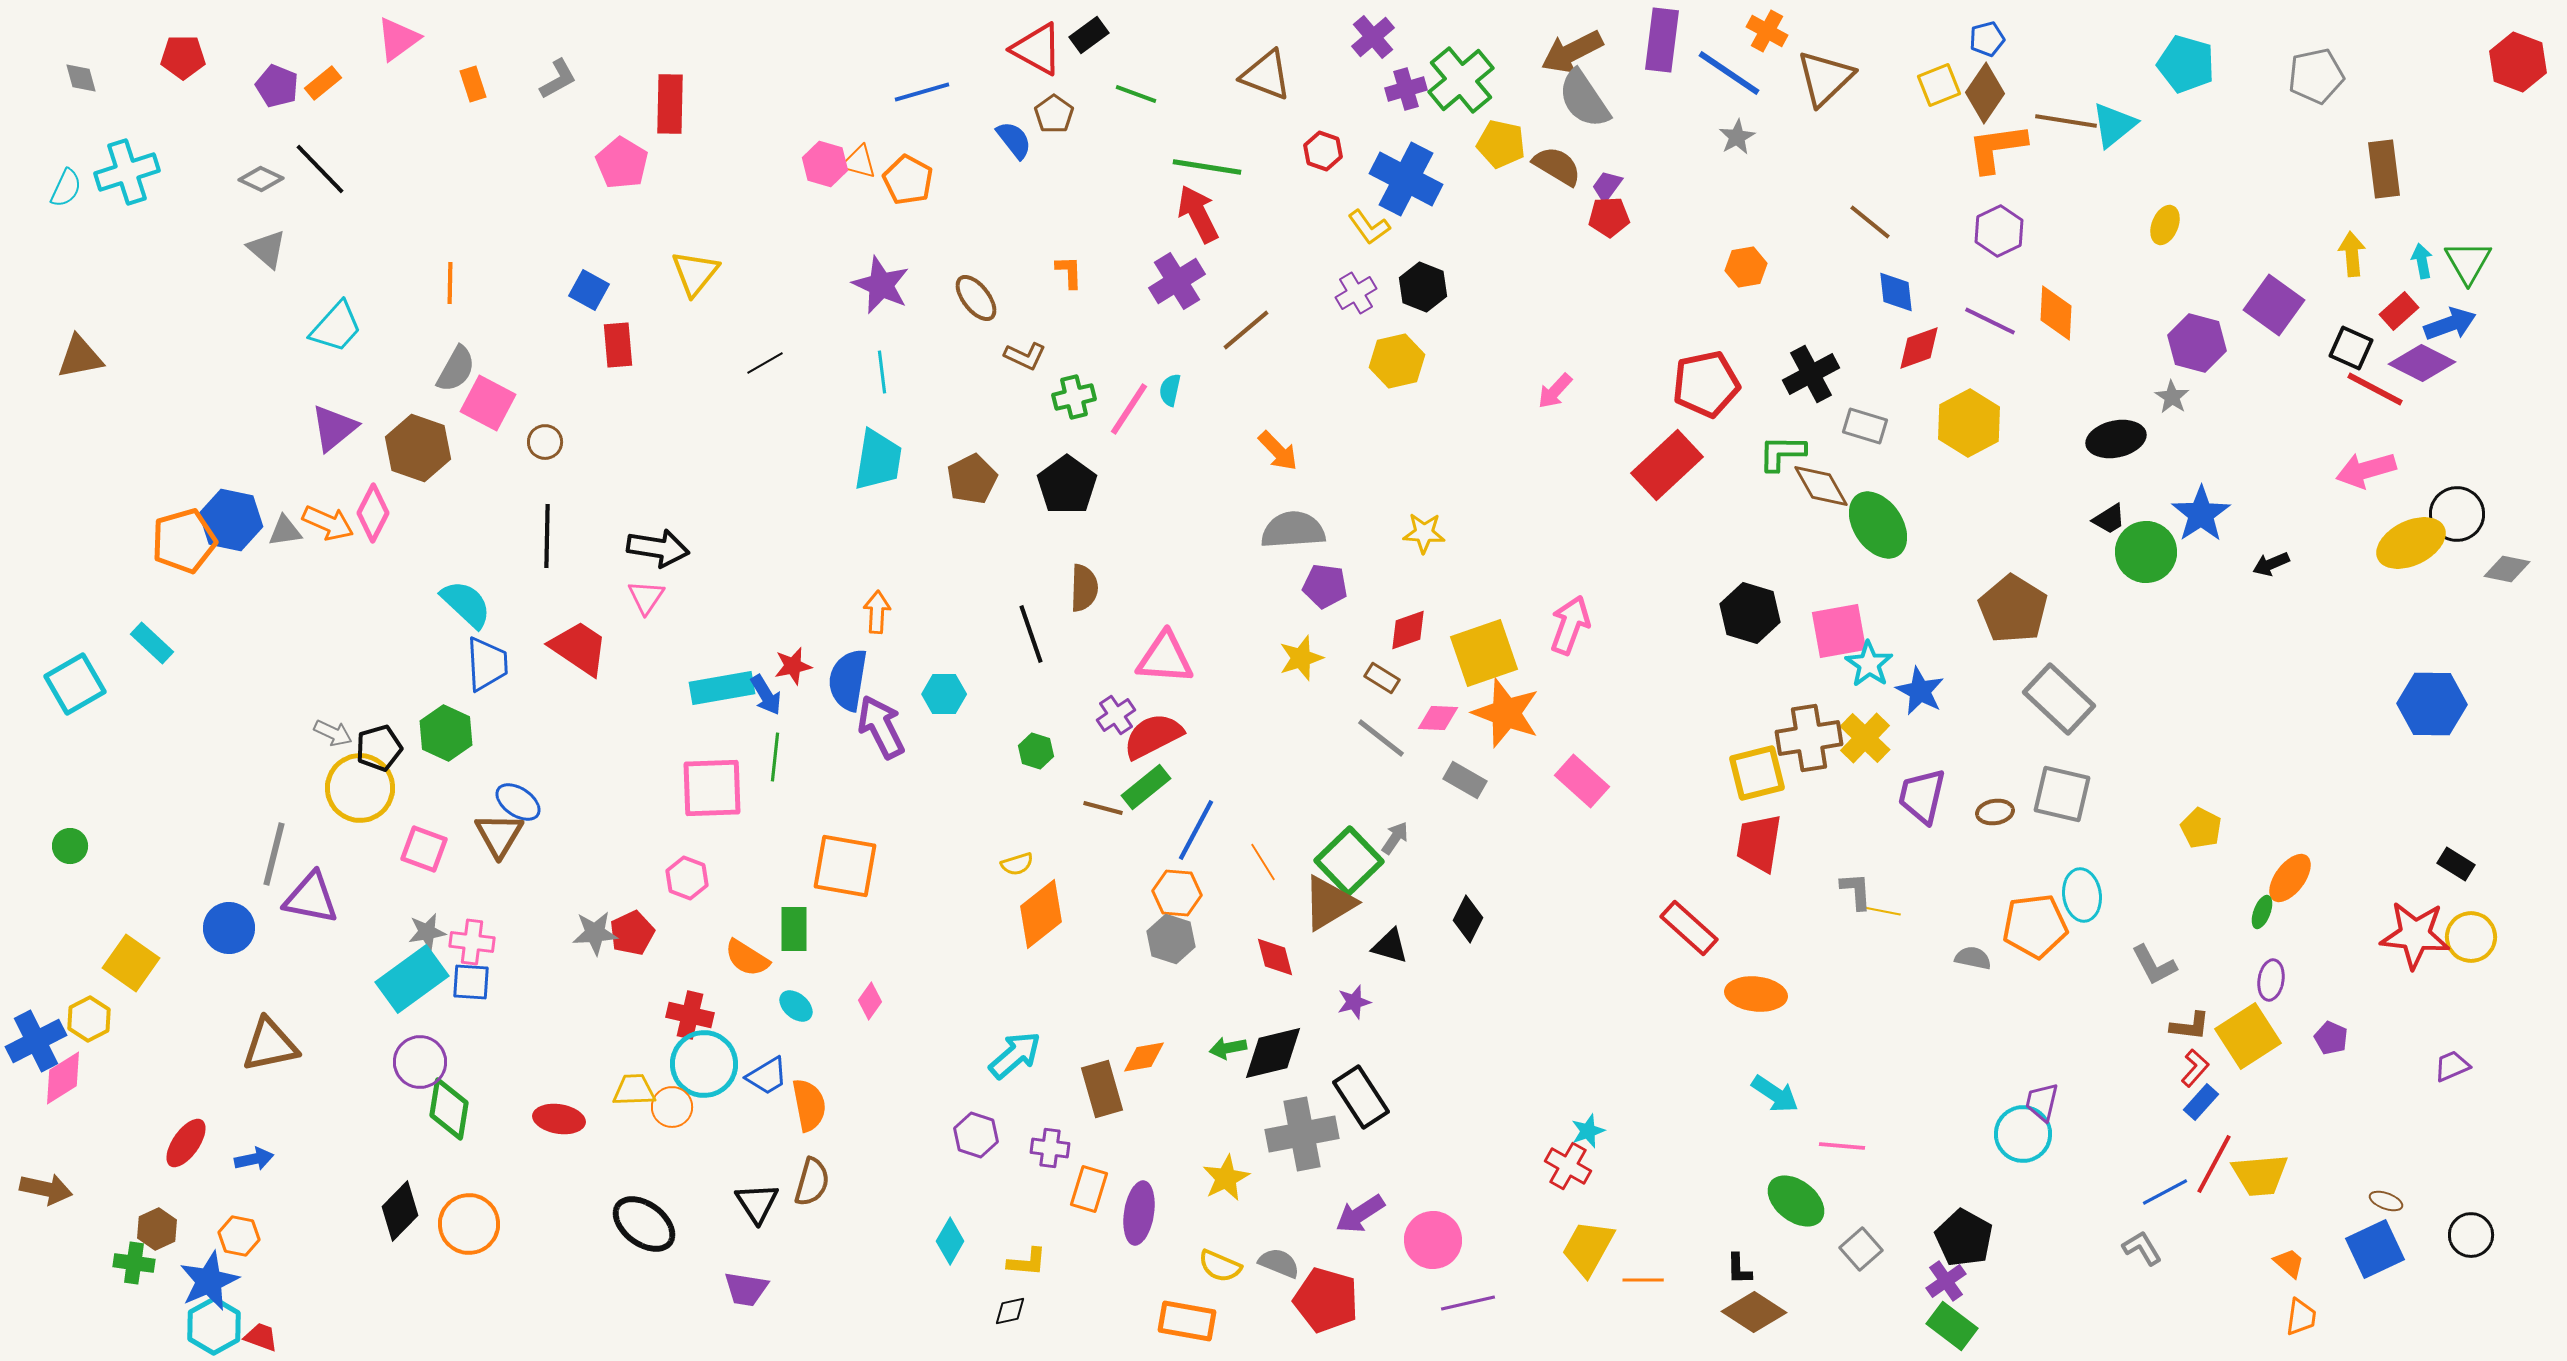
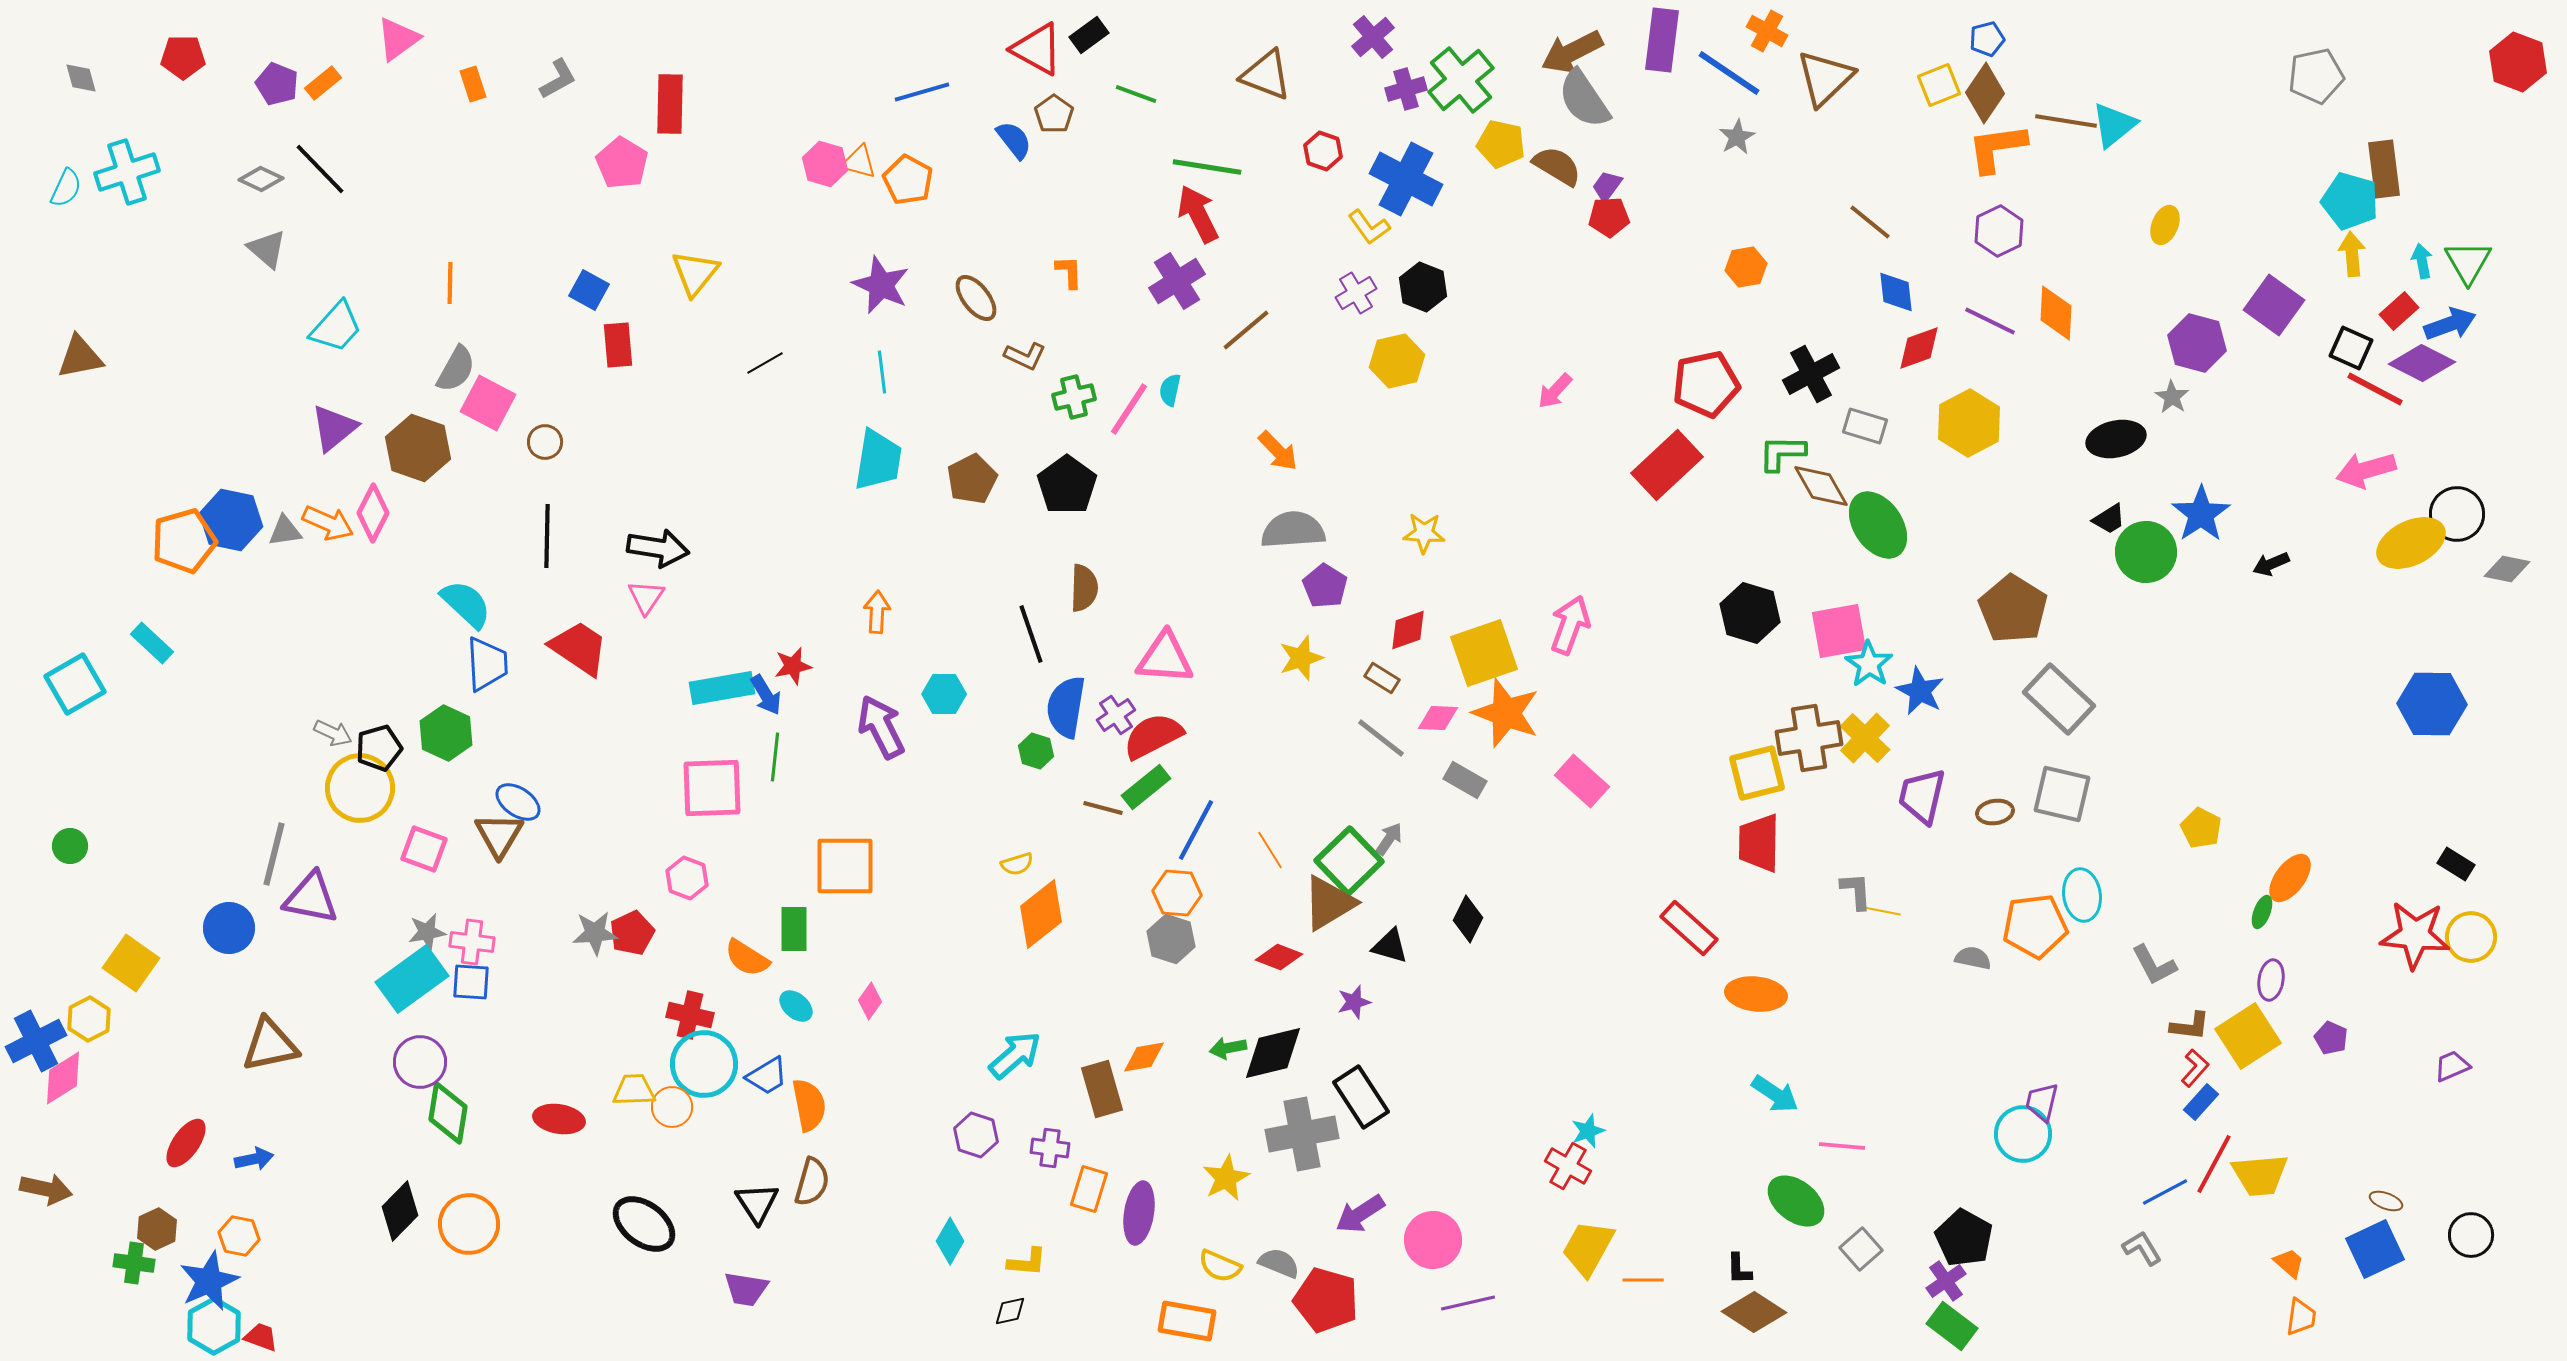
cyan pentagon at (2186, 64): moved 164 px right, 137 px down
purple pentagon at (277, 86): moved 2 px up
purple pentagon at (1325, 586): rotated 24 degrees clockwise
blue semicircle at (848, 680): moved 218 px right, 27 px down
gray arrow at (1395, 838): moved 6 px left, 1 px down
red trapezoid at (1759, 843): rotated 8 degrees counterclockwise
orange line at (1263, 862): moved 7 px right, 12 px up
orange square at (845, 866): rotated 10 degrees counterclockwise
red diamond at (1275, 957): moved 4 px right; rotated 54 degrees counterclockwise
green diamond at (449, 1109): moved 1 px left, 4 px down
